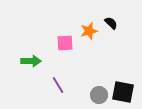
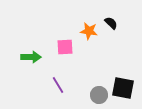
orange star: rotated 24 degrees clockwise
pink square: moved 4 px down
green arrow: moved 4 px up
black square: moved 4 px up
